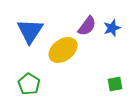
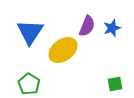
purple semicircle: rotated 15 degrees counterclockwise
blue triangle: moved 1 px down
